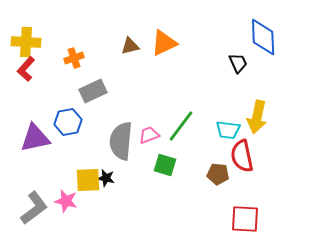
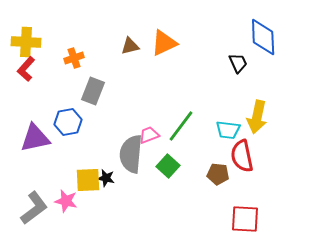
gray rectangle: rotated 44 degrees counterclockwise
gray semicircle: moved 10 px right, 13 px down
green square: moved 3 px right, 1 px down; rotated 25 degrees clockwise
